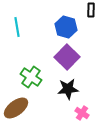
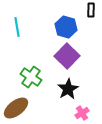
purple square: moved 1 px up
black star: rotated 25 degrees counterclockwise
pink cross: rotated 24 degrees clockwise
